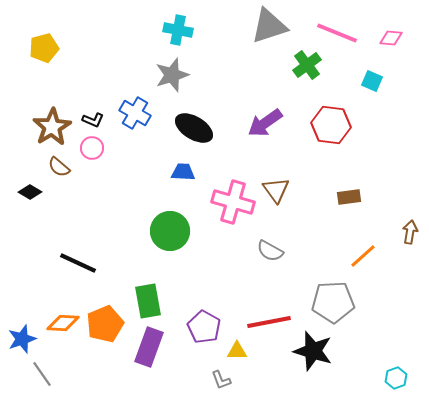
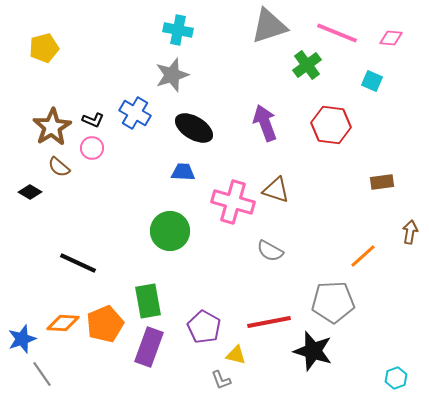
purple arrow: rotated 105 degrees clockwise
brown triangle: rotated 36 degrees counterclockwise
brown rectangle: moved 33 px right, 15 px up
yellow triangle: moved 1 px left, 4 px down; rotated 15 degrees clockwise
